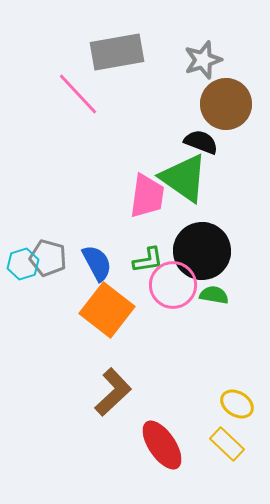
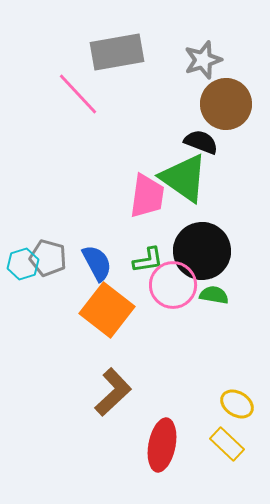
red ellipse: rotated 45 degrees clockwise
